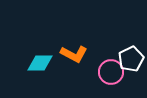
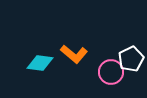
orange L-shape: rotated 12 degrees clockwise
cyan diamond: rotated 8 degrees clockwise
